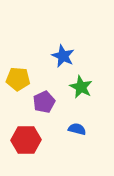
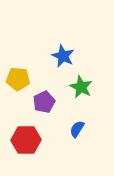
blue semicircle: rotated 72 degrees counterclockwise
